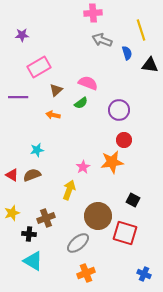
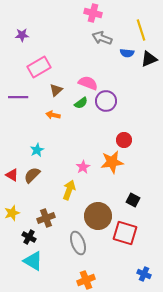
pink cross: rotated 18 degrees clockwise
gray arrow: moved 2 px up
blue semicircle: rotated 112 degrees clockwise
black triangle: moved 1 px left, 6 px up; rotated 30 degrees counterclockwise
purple circle: moved 13 px left, 9 px up
cyan star: rotated 16 degrees counterclockwise
brown semicircle: rotated 24 degrees counterclockwise
black cross: moved 3 px down; rotated 24 degrees clockwise
gray ellipse: rotated 70 degrees counterclockwise
orange cross: moved 7 px down
